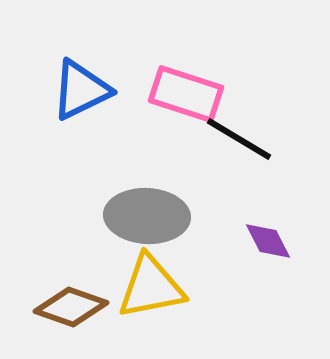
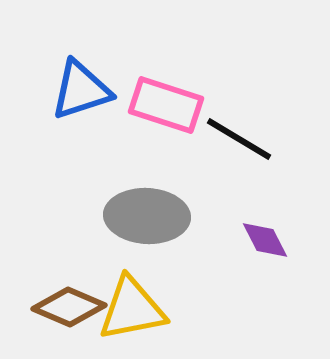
blue triangle: rotated 8 degrees clockwise
pink rectangle: moved 20 px left, 11 px down
purple diamond: moved 3 px left, 1 px up
yellow triangle: moved 19 px left, 22 px down
brown diamond: moved 2 px left; rotated 4 degrees clockwise
